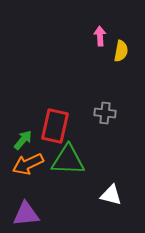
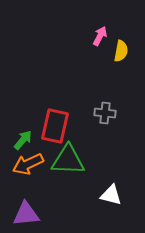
pink arrow: rotated 30 degrees clockwise
